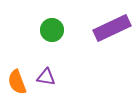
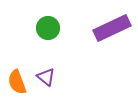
green circle: moved 4 px left, 2 px up
purple triangle: rotated 30 degrees clockwise
